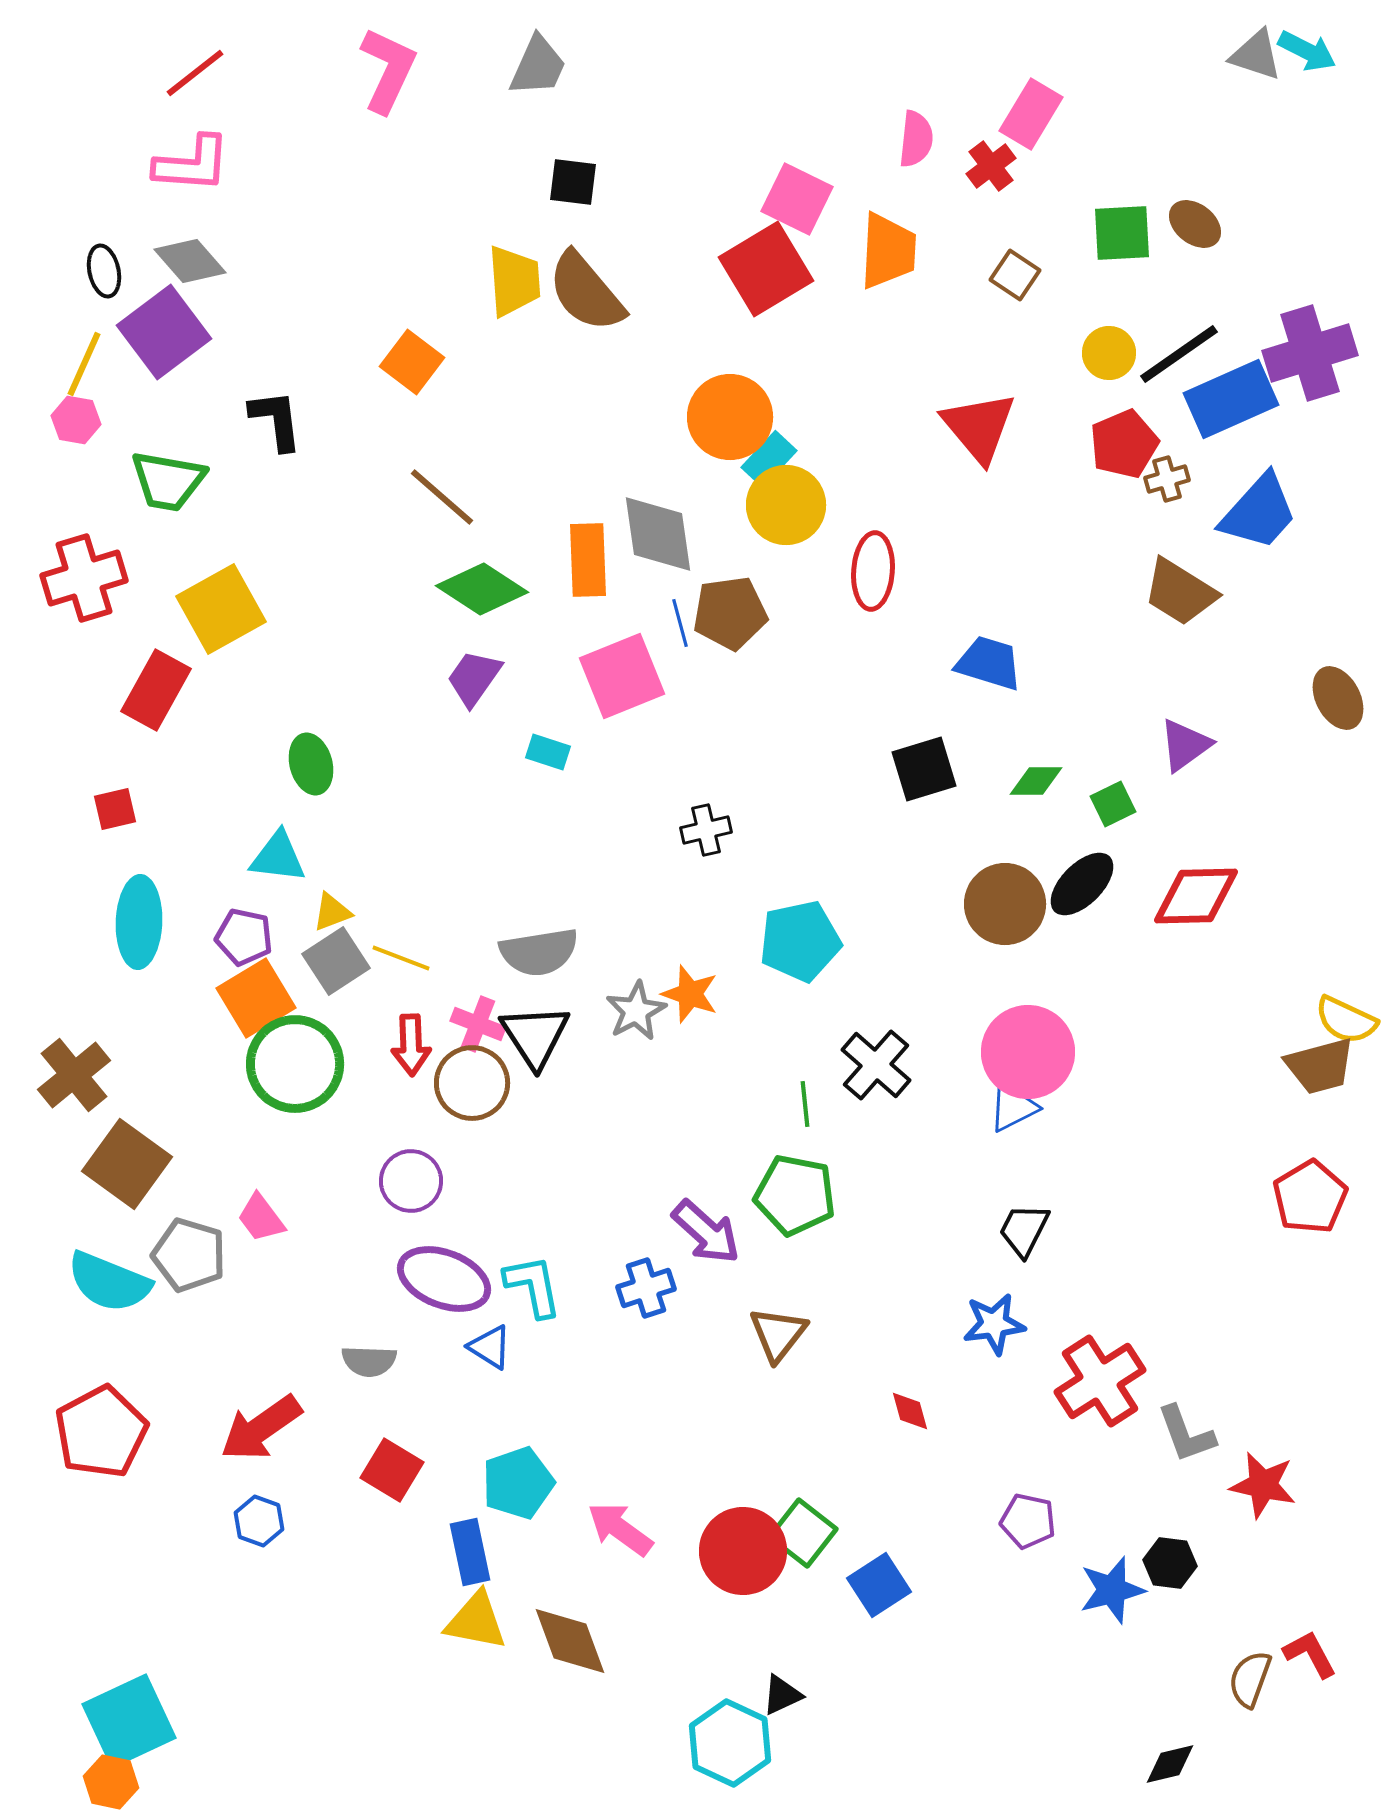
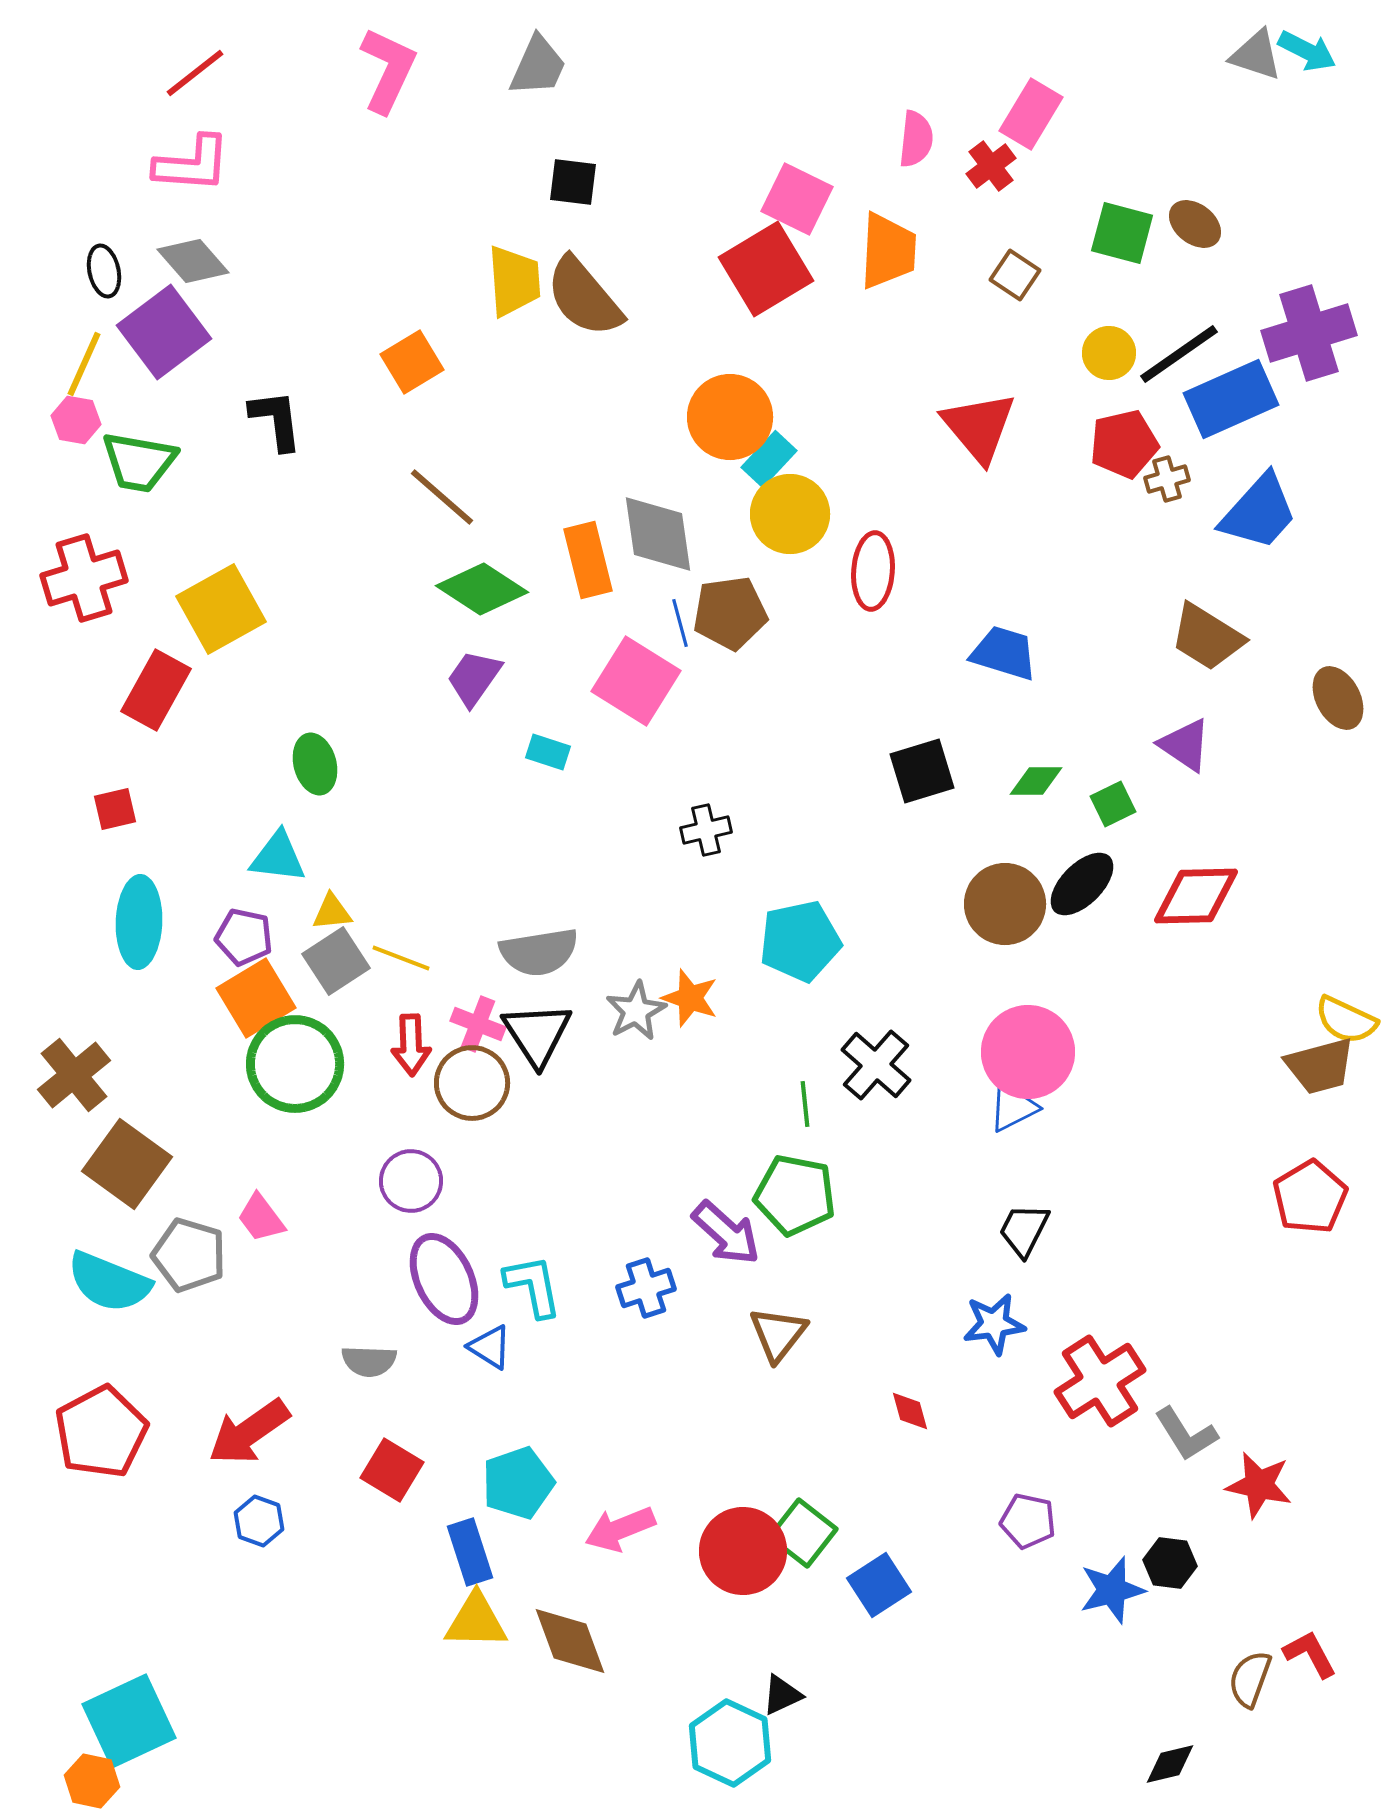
green square at (1122, 233): rotated 18 degrees clockwise
gray diamond at (190, 261): moved 3 px right
brown semicircle at (586, 292): moved 2 px left, 5 px down
purple cross at (1310, 353): moved 1 px left, 20 px up
orange square at (412, 362): rotated 22 degrees clockwise
red pentagon at (1124, 444): rotated 10 degrees clockwise
green trapezoid at (168, 481): moved 29 px left, 19 px up
yellow circle at (786, 505): moved 4 px right, 9 px down
orange rectangle at (588, 560): rotated 12 degrees counterclockwise
brown trapezoid at (1180, 592): moved 27 px right, 45 px down
blue trapezoid at (989, 663): moved 15 px right, 10 px up
pink square at (622, 676): moved 14 px right, 5 px down; rotated 36 degrees counterclockwise
purple triangle at (1185, 745): rotated 50 degrees counterclockwise
green ellipse at (311, 764): moved 4 px right
black square at (924, 769): moved 2 px left, 2 px down
yellow triangle at (332, 912): rotated 15 degrees clockwise
orange star at (690, 994): moved 4 px down
black triangle at (535, 1036): moved 2 px right, 2 px up
purple arrow at (706, 1232): moved 20 px right, 1 px down
purple ellipse at (444, 1279): rotated 44 degrees clockwise
red arrow at (261, 1428): moved 12 px left, 4 px down
gray L-shape at (1186, 1434): rotated 12 degrees counterclockwise
red star at (1263, 1485): moved 4 px left
pink arrow at (620, 1529): rotated 58 degrees counterclockwise
blue rectangle at (470, 1552): rotated 6 degrees counterclockwise
yellow triangle at (476, 1621): rotated 10 degrees counterclockwise
orange hexagon at (111, 1782): moved 19 px left, 1 px up
